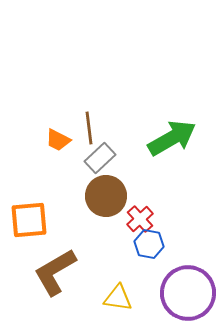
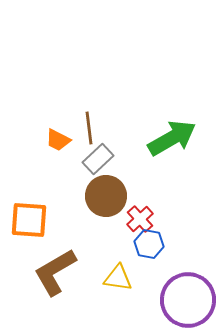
gray rectangle: moved 2 px left, 1 px down
orange square: rotated 9 degrees clockwise
purple circle: moved 7 px down
yellow triangle: moved 20 px up
